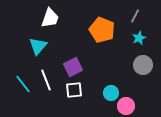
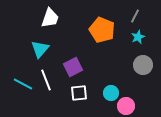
cyan star: moved 1 px left, 1 px up
cyan triangle: moved 2 px right, 3 px down
cyan line: rotated 24 degrees counterclockwise
white square: moved 5 px right, 3 px down
